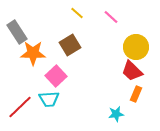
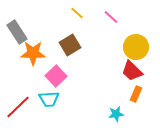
red line: moved 2 px left
